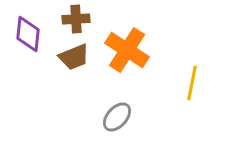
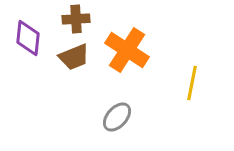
purple diamond: moved 4 px down
